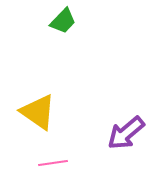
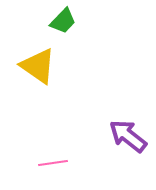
yellow triangle: moved 46 px up
purple arrow: moved 2 px right, 3 px down; rotated 78 degrees clockwise
